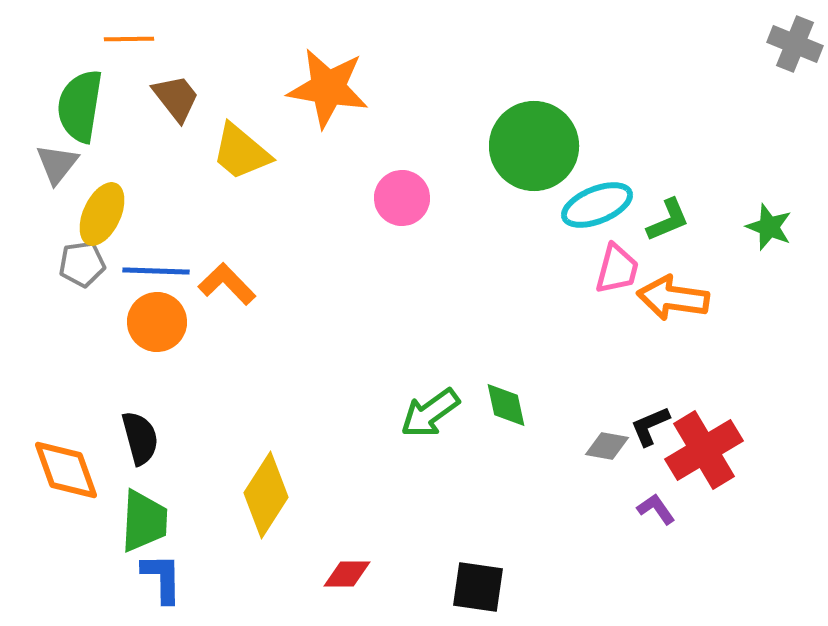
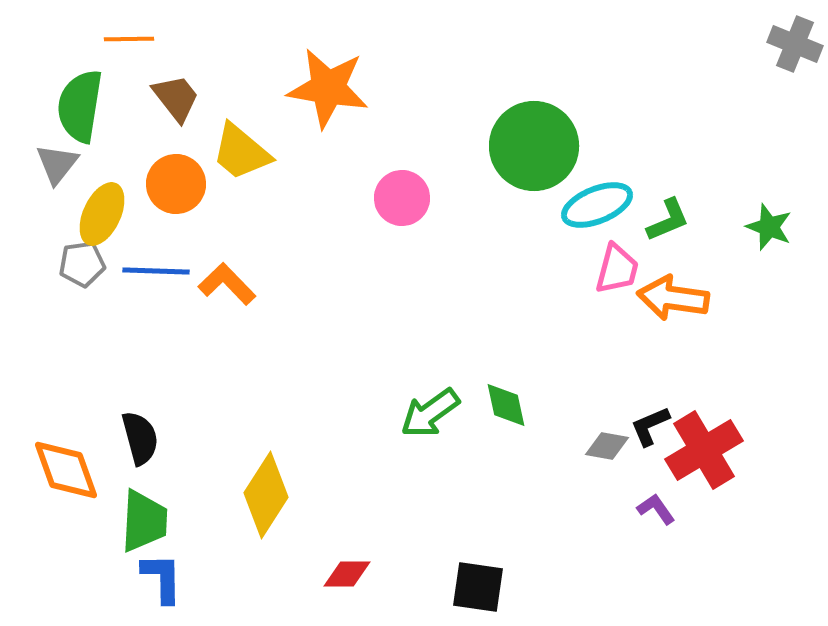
orange circle: moved 19 px right, 138 px up
